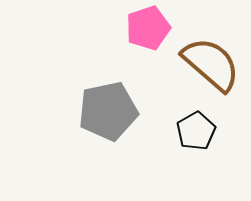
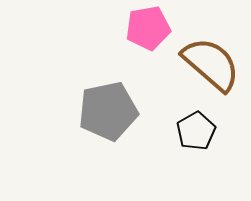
pink pentagon: rotated 9 degrees clockwise
